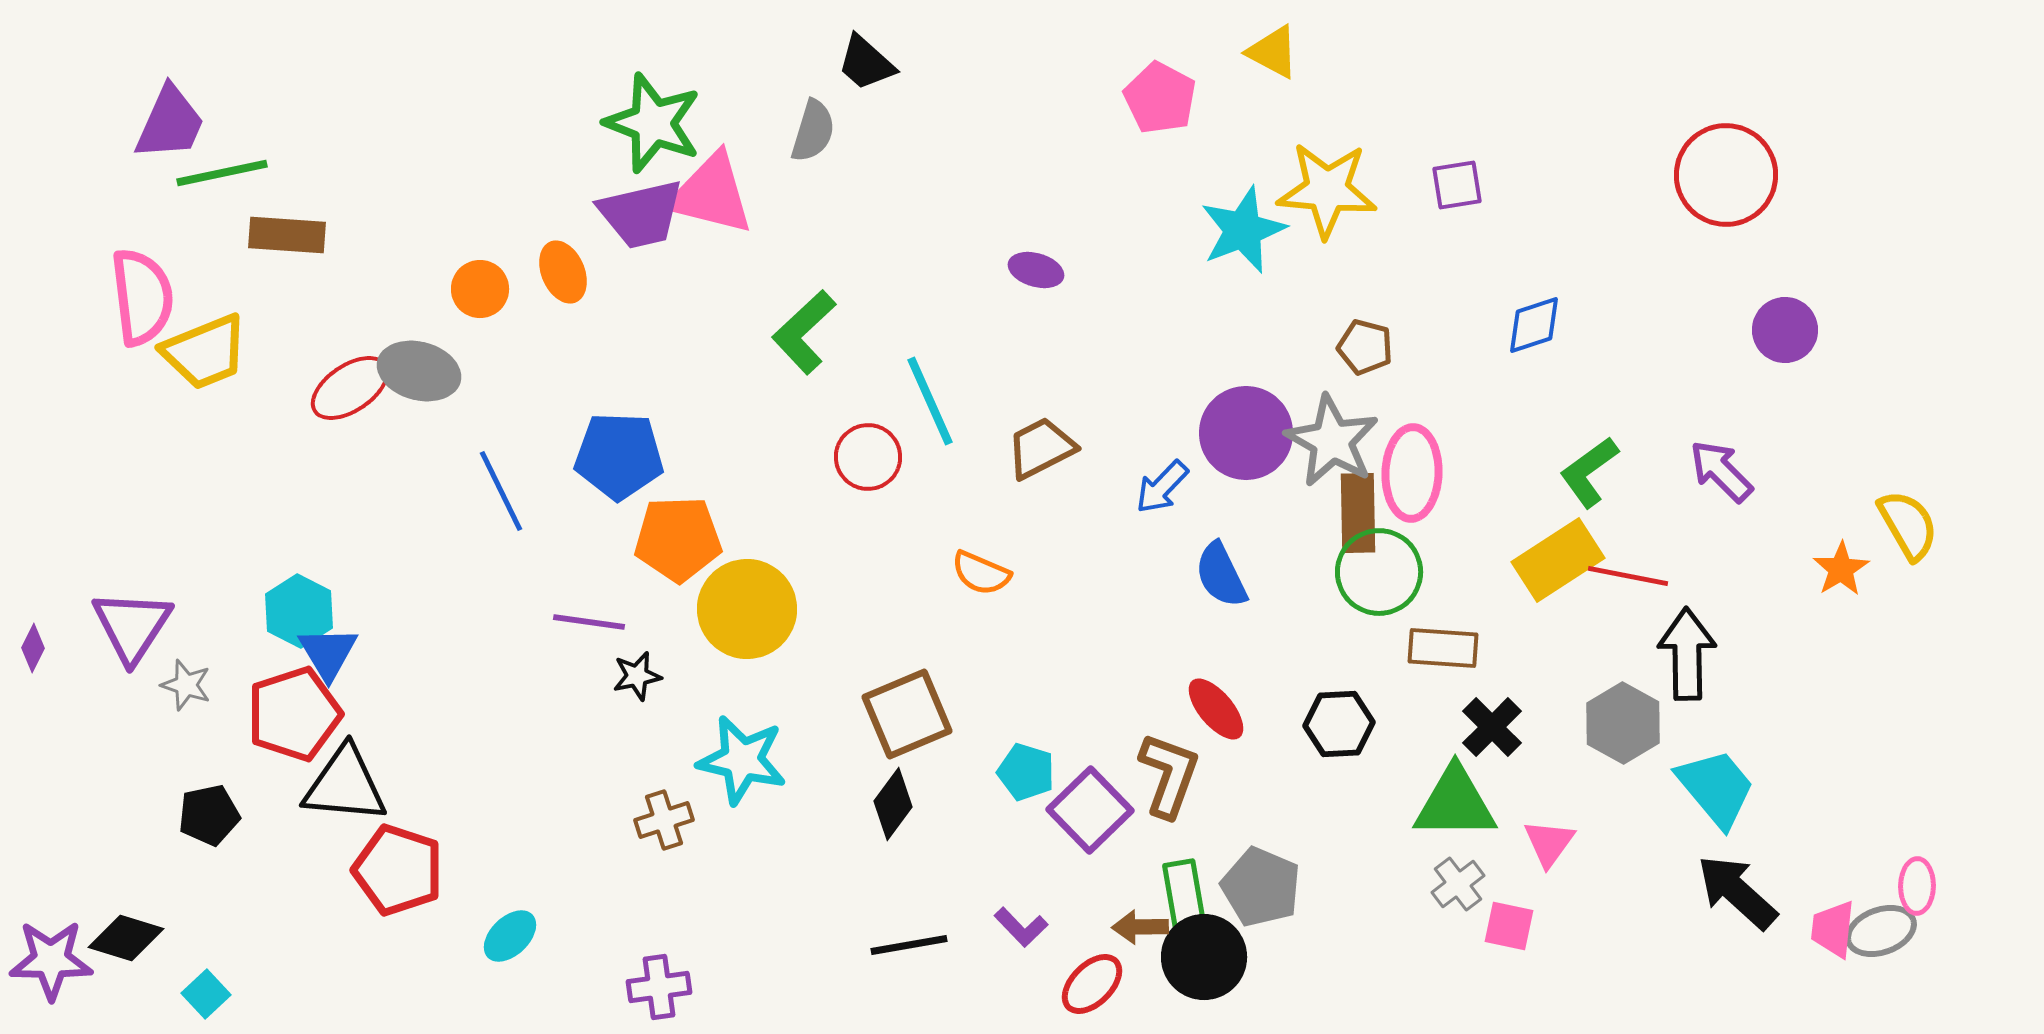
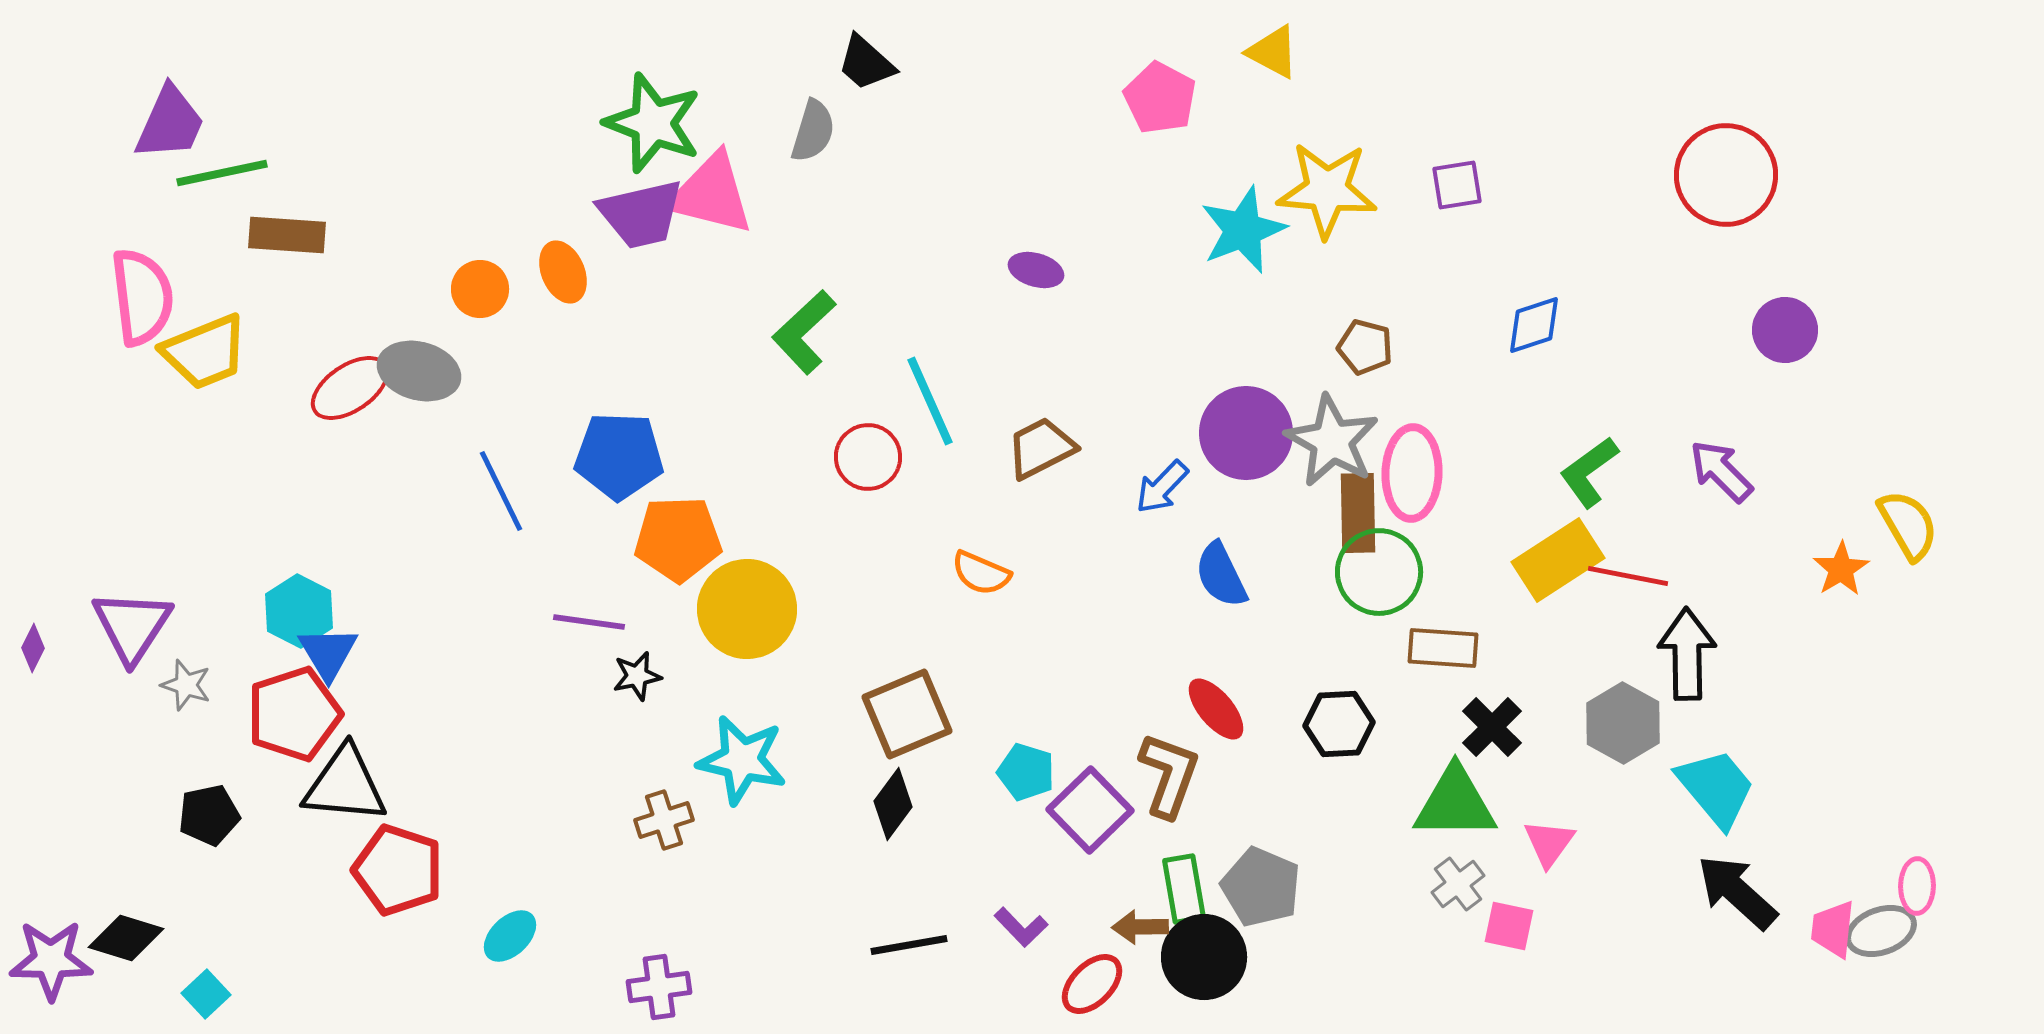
green rectangle at (1184, 894): moved 5 px up
